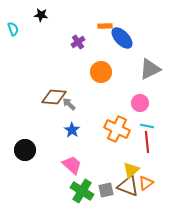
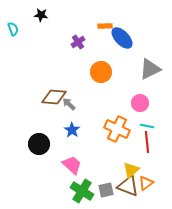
black circle: moved 14 px right, 6 px up
